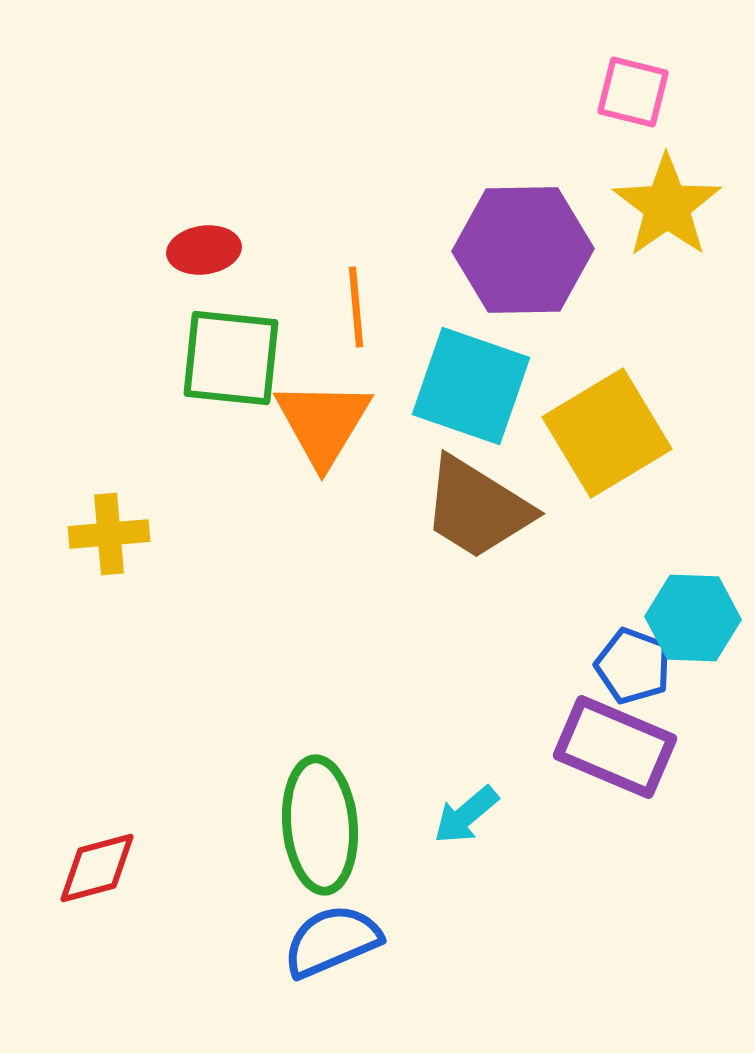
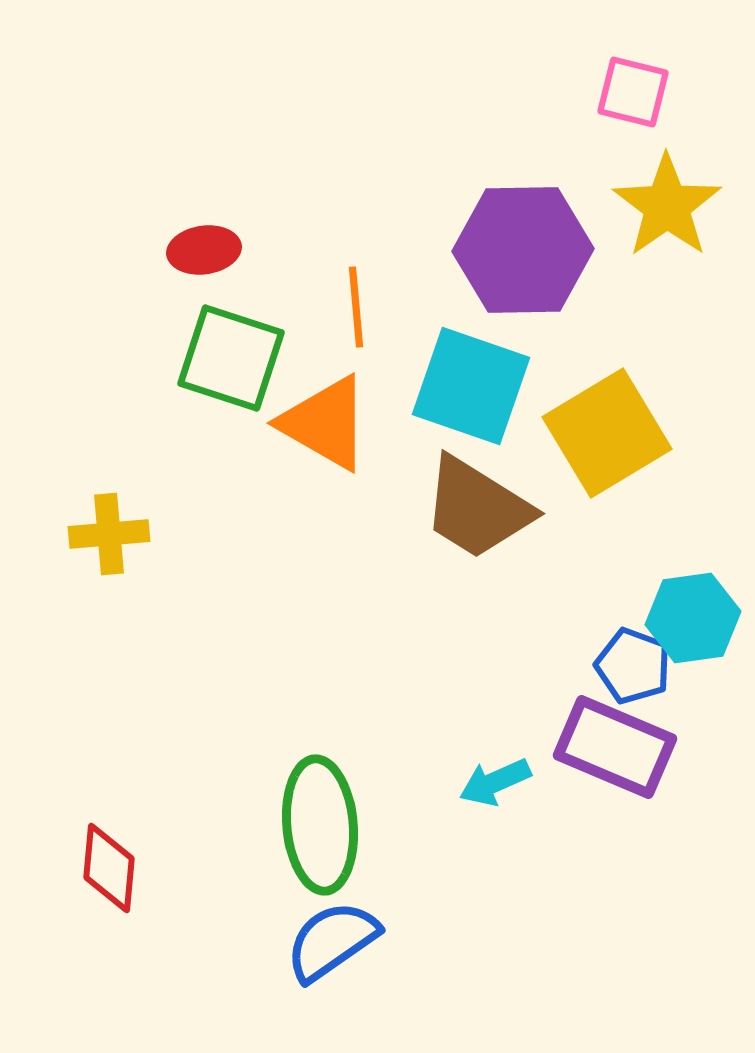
green square: rotated 12 degrees clockwise
orange triangle: moved 2 px right; rotated 31 degrees counterclockwise
cyan hexagon: rotated 10 degrees counterclockwise
cyan arrow: moved 29 px right, 33 px up; rotated 16 degrees clockwise
red diamond: moved 12 px right; rotated 70 degrees counterclockwise
blue semicircle: rotated 12 degrees counterclockwise
